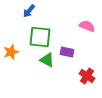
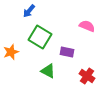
green square: rotated 25 degrees clockwise
green triangle: moved 1 px right, 11 px down
